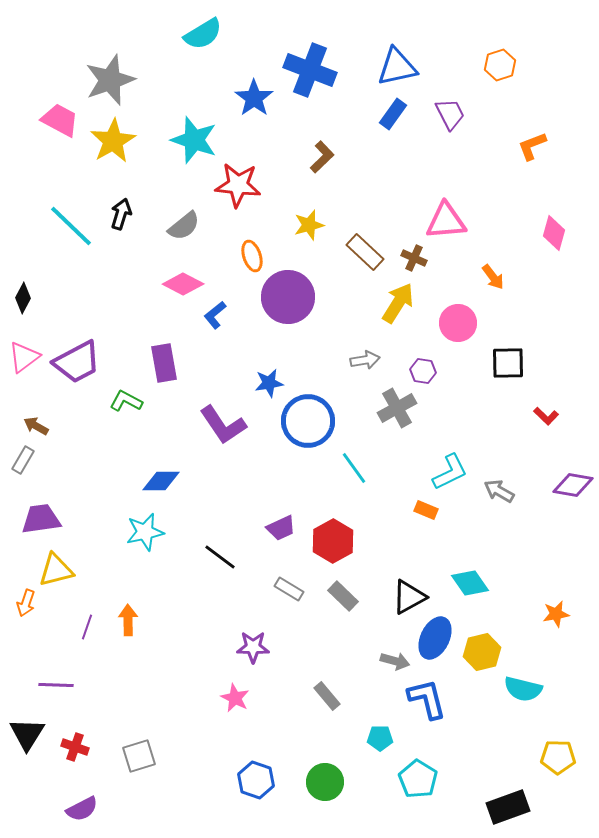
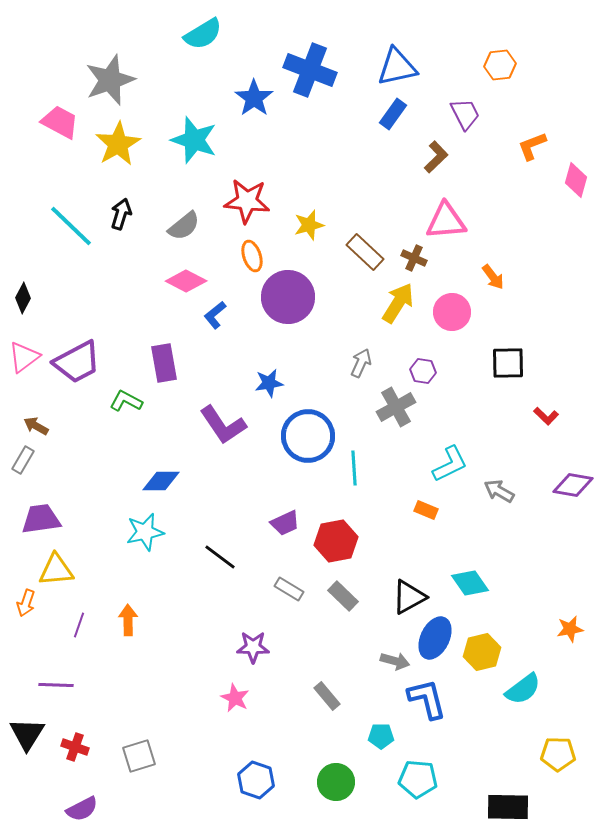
orange hexagon at (500, 65): rotated 12 degrees clockwise
purple trapezoid at (450, 114): moved 15 px right
pink trapezoid at (60, 120): moved 2 px down
yellow star at (113, 141): moved 5 px right, 3 px down
brown L-shape at (322, 157): moved 114 px right
red star at (238, 185): moved 9 px right, 16 px down
pink diamond at (554, 233): moved 22 px right, 53 px up
pink diamond at (183, 284): moved 3 px right, 3 px up
pink circle at (458, 323): moved 6 px left, 11 px up
gray arrow at (365, 360): moved 4 px left, 3 px down; rotated 56 degrees counterclockwise
gray cross at (397, 408): moved 1 px left, 1 px up
blue circle at (308, 421): moved 15 px down
cyan line at (354, 468): rotated 32 degrees clockwise
cyan L-shape at (450, 472): moved 8 px up
purple trapezoid at (281, 528): moved 4 px right, 5 px up
red hexagon at (333, 541): moved 3 px right; rotated 18 degrees clockwise
yellow triangle at (56, 570): rotated 9 degrees clockwise
orange star at (556, 614): moved 14 px right, 15 px down
purple line at (87, 627): moved 8 px left, 2 px up
cyan semicircle at (523, 689): rotated 51 degrees counterclockwise
cyan pentagon at (380, 738): moved 1 px right, 2 px up
yellow pentagon at (558, 757): moved 3 px up
cyan pentagon at (418, 779): rotated 27 degrees counterclockwise
green circle at (325, 782): moved 11 px right
black rectangle at (508, 807): rotated 21 degrees clockwise
